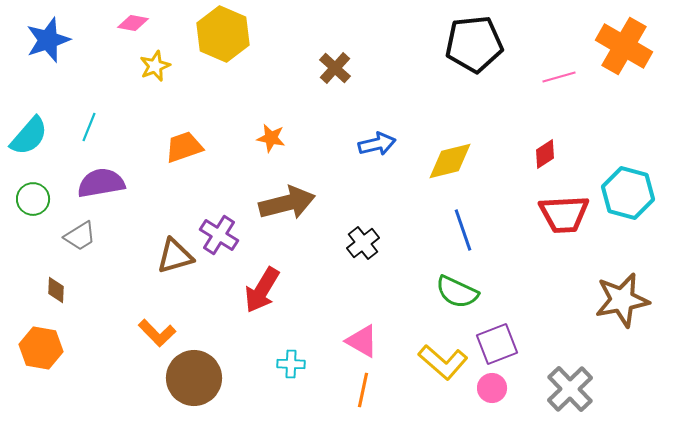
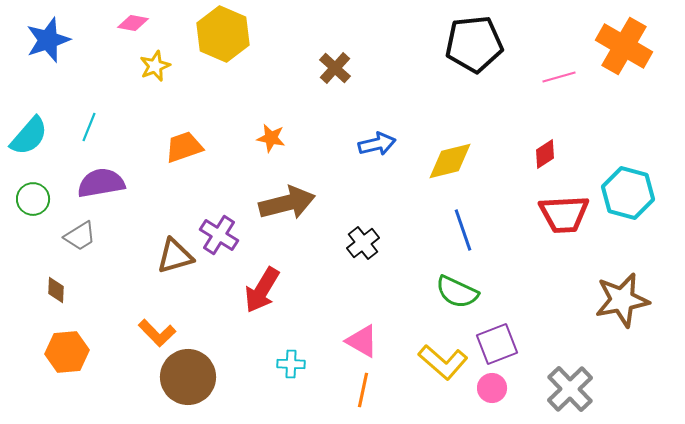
orange hexagon: moved 26 px right, 4 px down; rotated 15 degrees counterclockwise
brown circle: moved 6 px left, 1 px up
